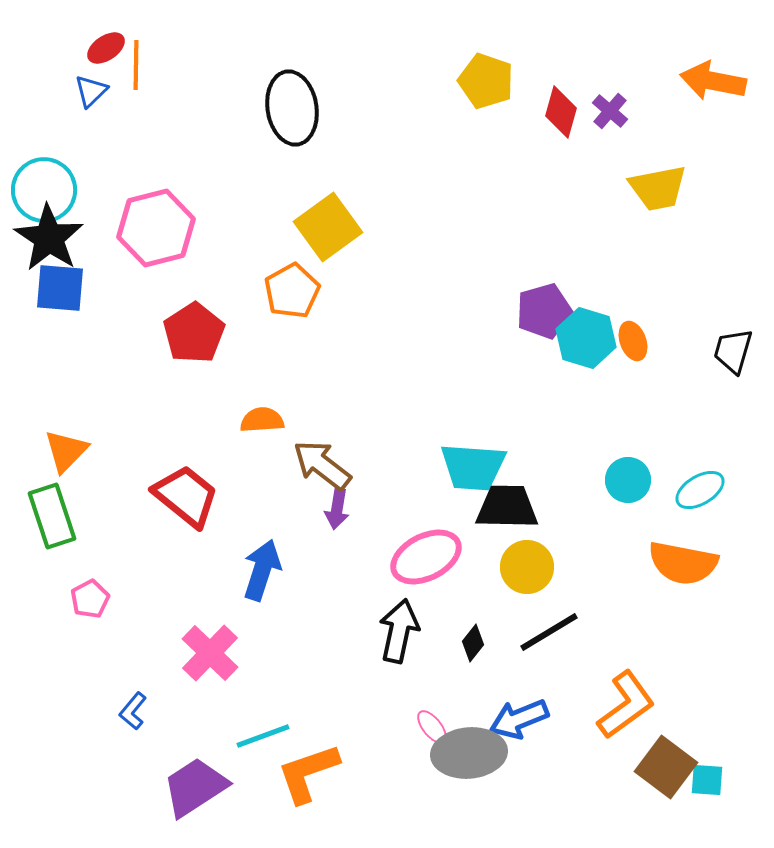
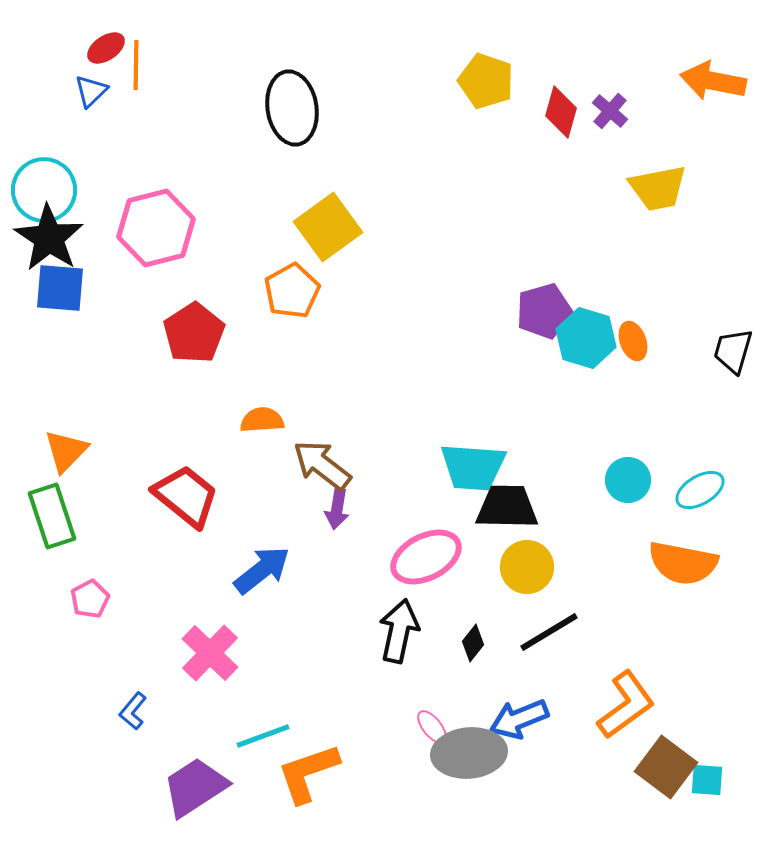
blue arrow at (262, 570): rotated 34 degrees clockwise
